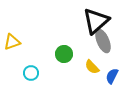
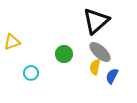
gray ellipse: moved 3 px left, 11 px down; rotated 25 degrees counterclockwise
yellow semicircle: moved 3 px right; rotated 56 degrees clockwise
